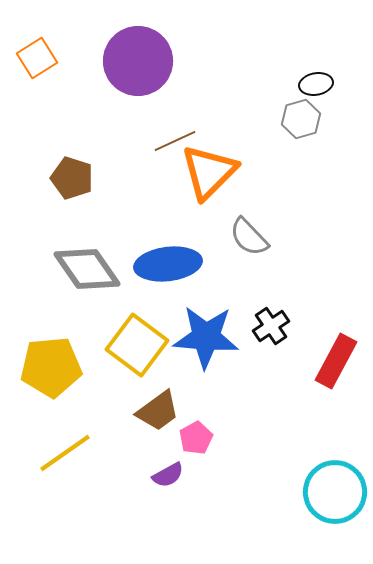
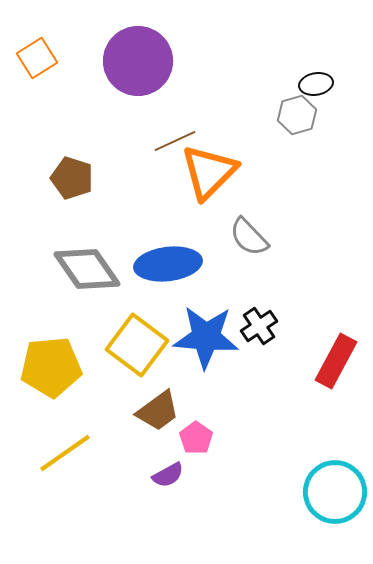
gray hexagon: moved 4 px left, 4 px up
black cross: moved 12 px left
pink pentagon: rotated 8 degrees counterclockwise
